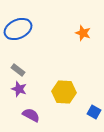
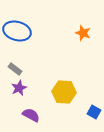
blue ellipse: moved 1 px left, 2 px down; rotated 40 degrees clockwise
gray rectangle: moved 3 px left, 1 px up
purple star: moved 1 px up; rotated 28 degrees clockwise
